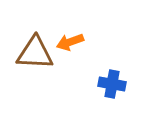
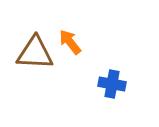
orange arrow: rotated 72 degrees clockwise
